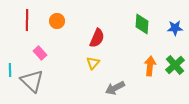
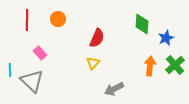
orange circle: moved 1 px right, 2 px up
blue star: moved 9 px left, 10 px down; rotated 21 degrees counterclockwise
gray arrow: moved 1 px left, 1 px down
